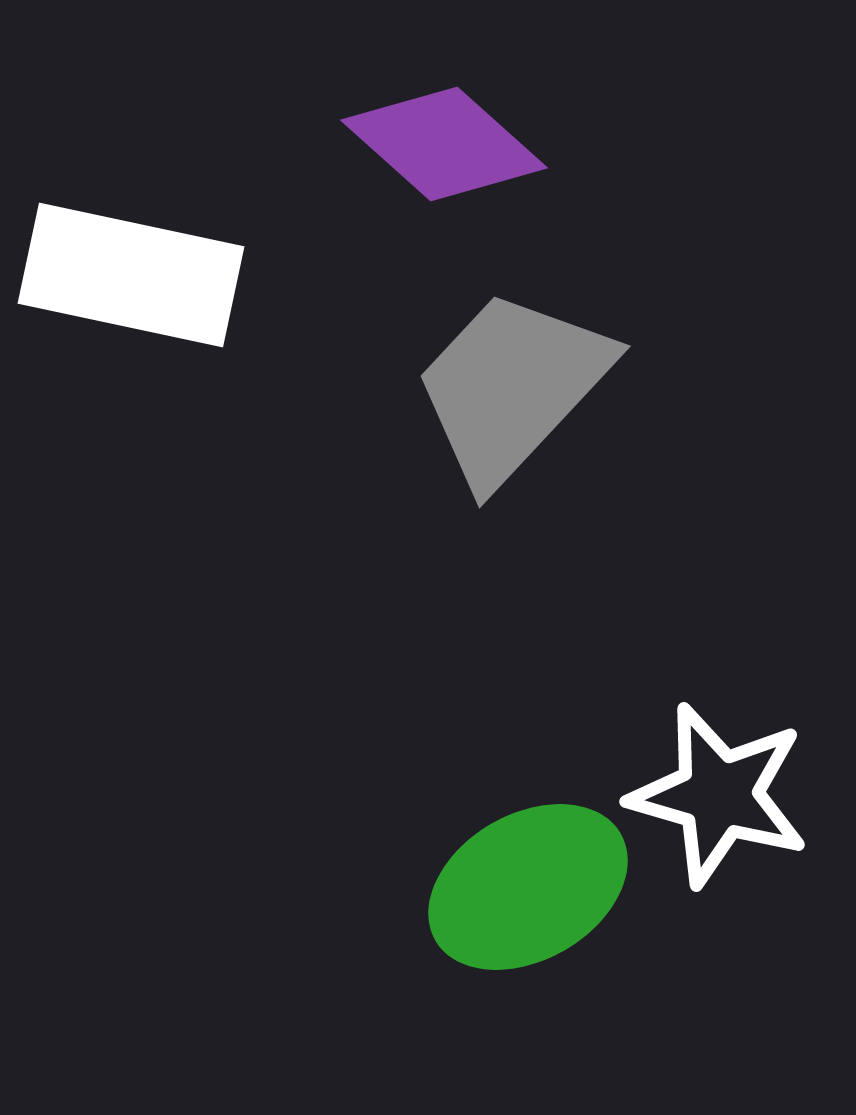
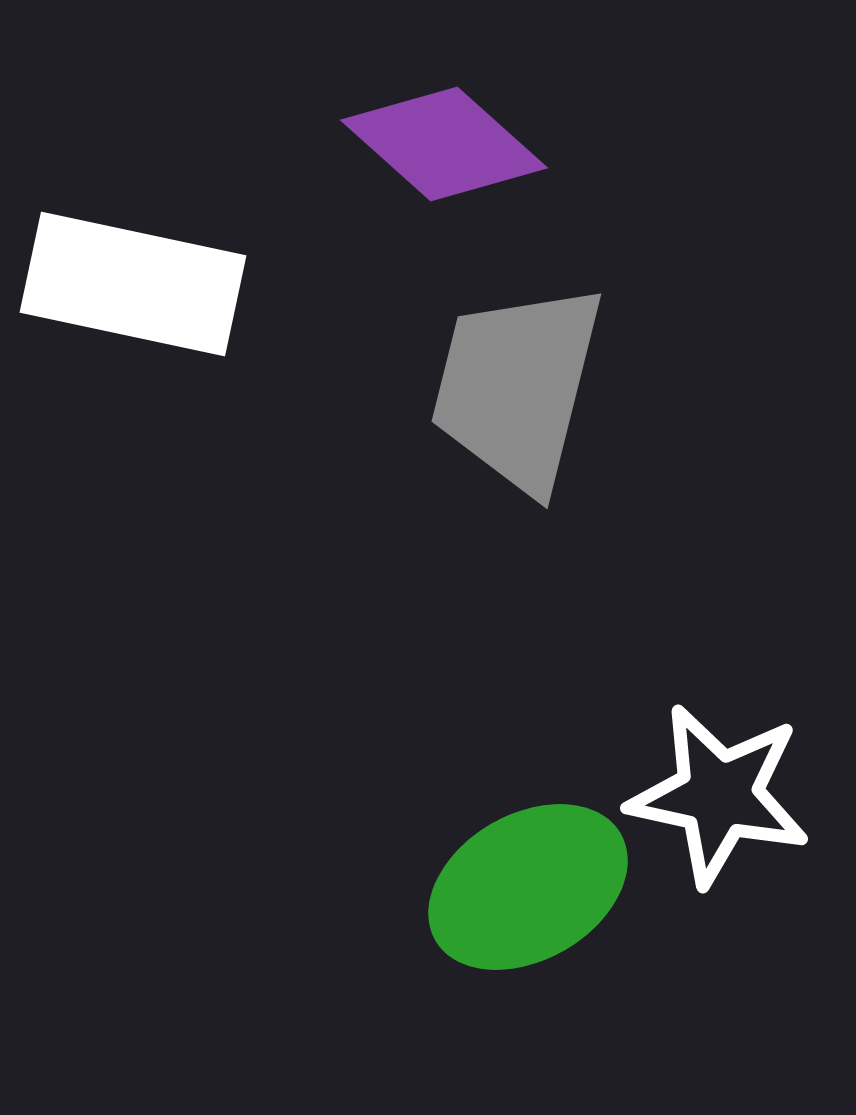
white rectangle: moved 2 px right, 9 px down
gray trapezoid: moved 5 px right; rotated 29 degrees counterclockwise
white star: rotated 4 degrees counterclockwise
